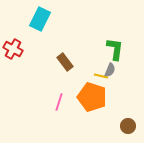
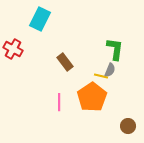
orange pentagon: rotated 20 degrees clockwise
pink line: rotated 18 degrees counterclockwise
